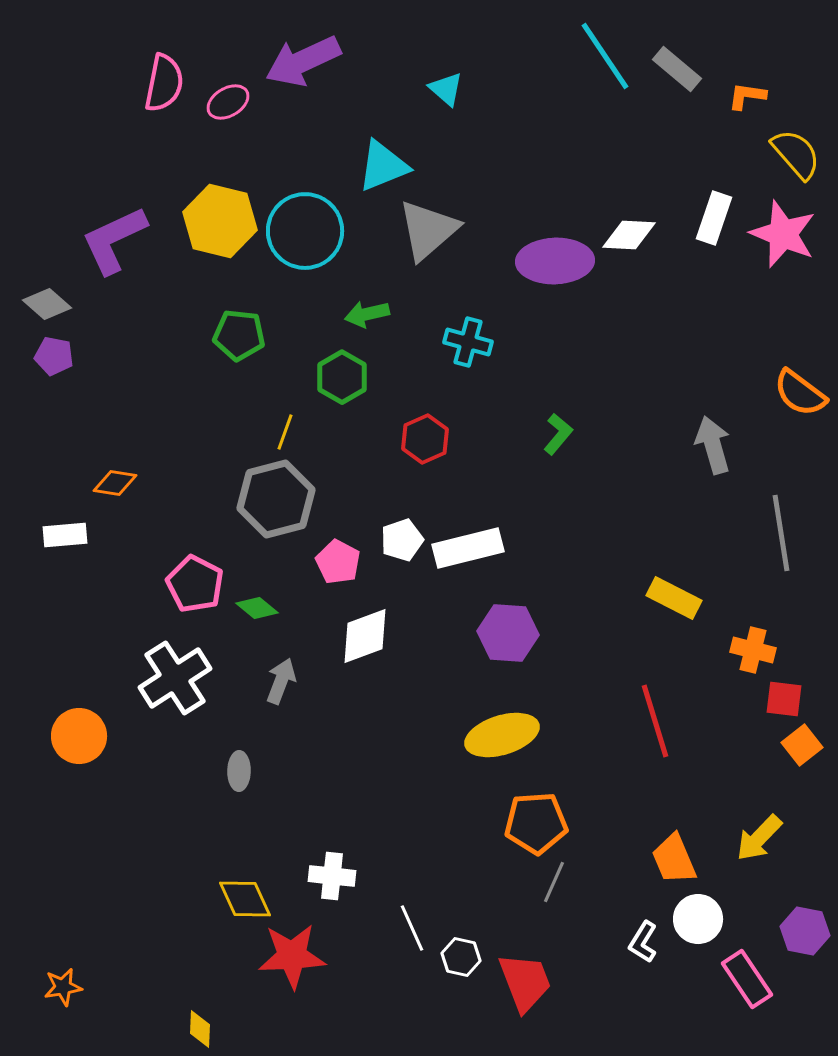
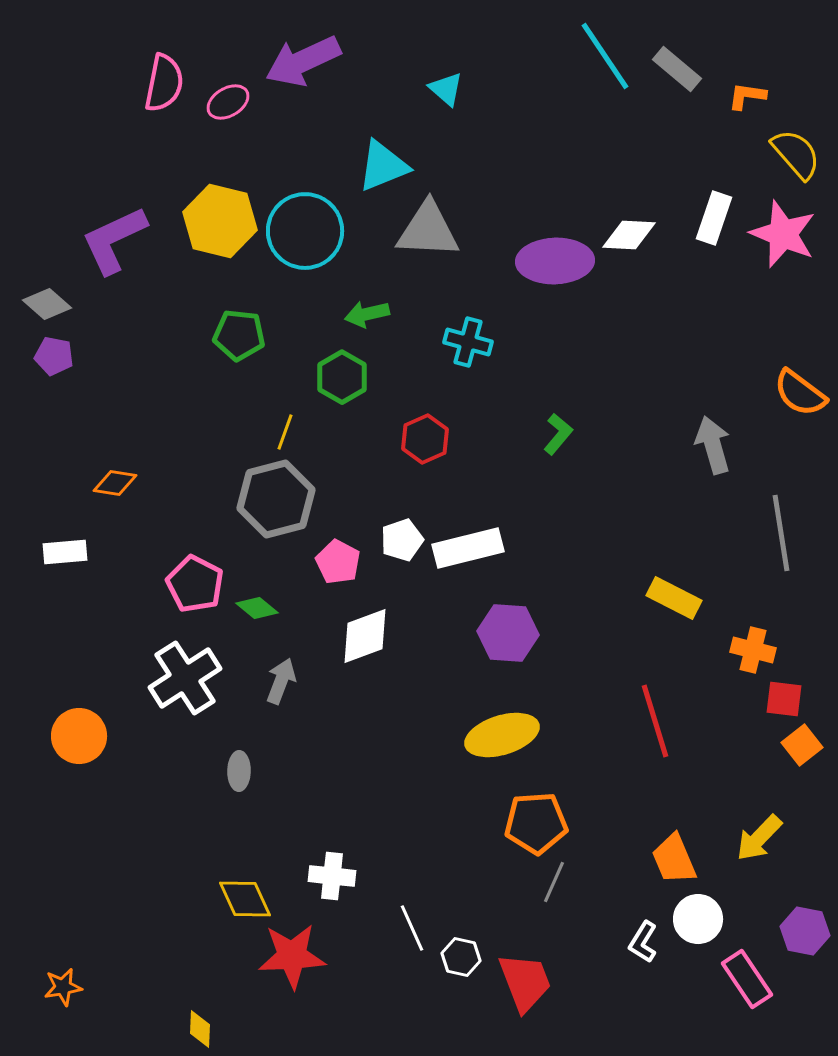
gray triangle at (428, 230): rotated 44 degrees clockwise
white rectangle at (65, 535): moved 17 px down
white cross at (175, 678): moved 10 px right
